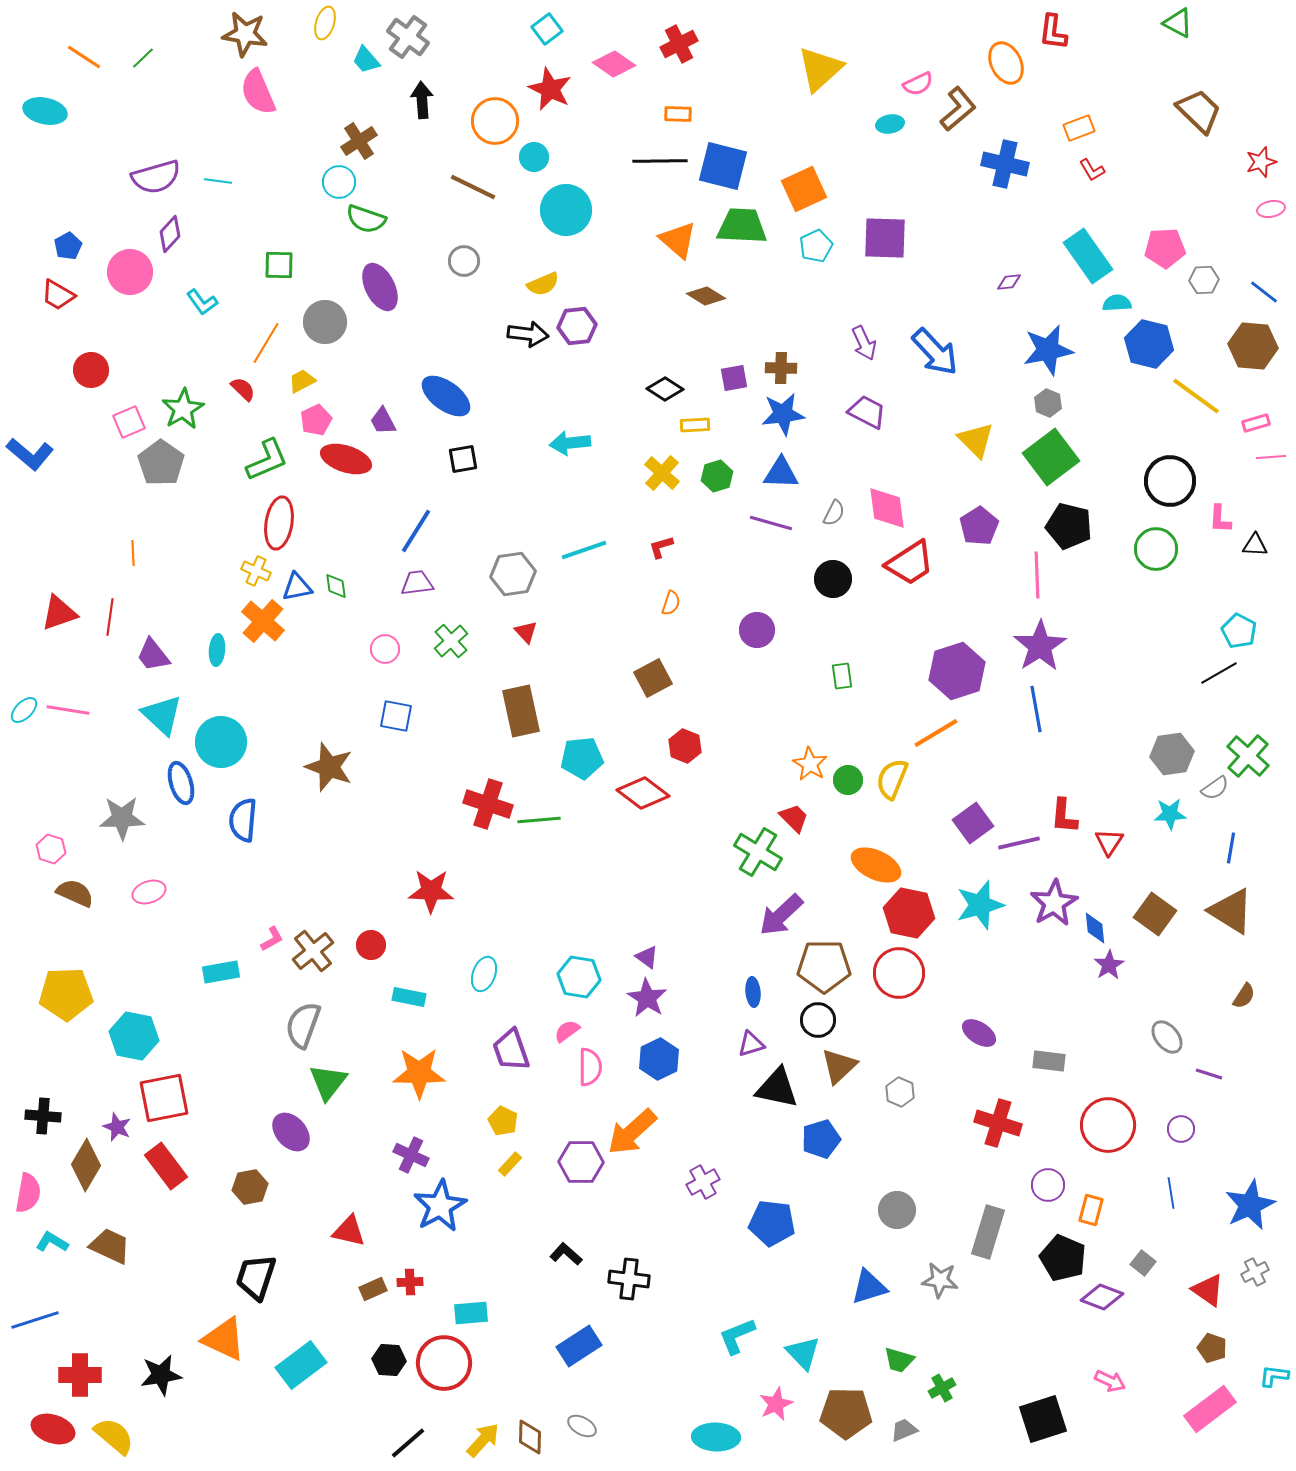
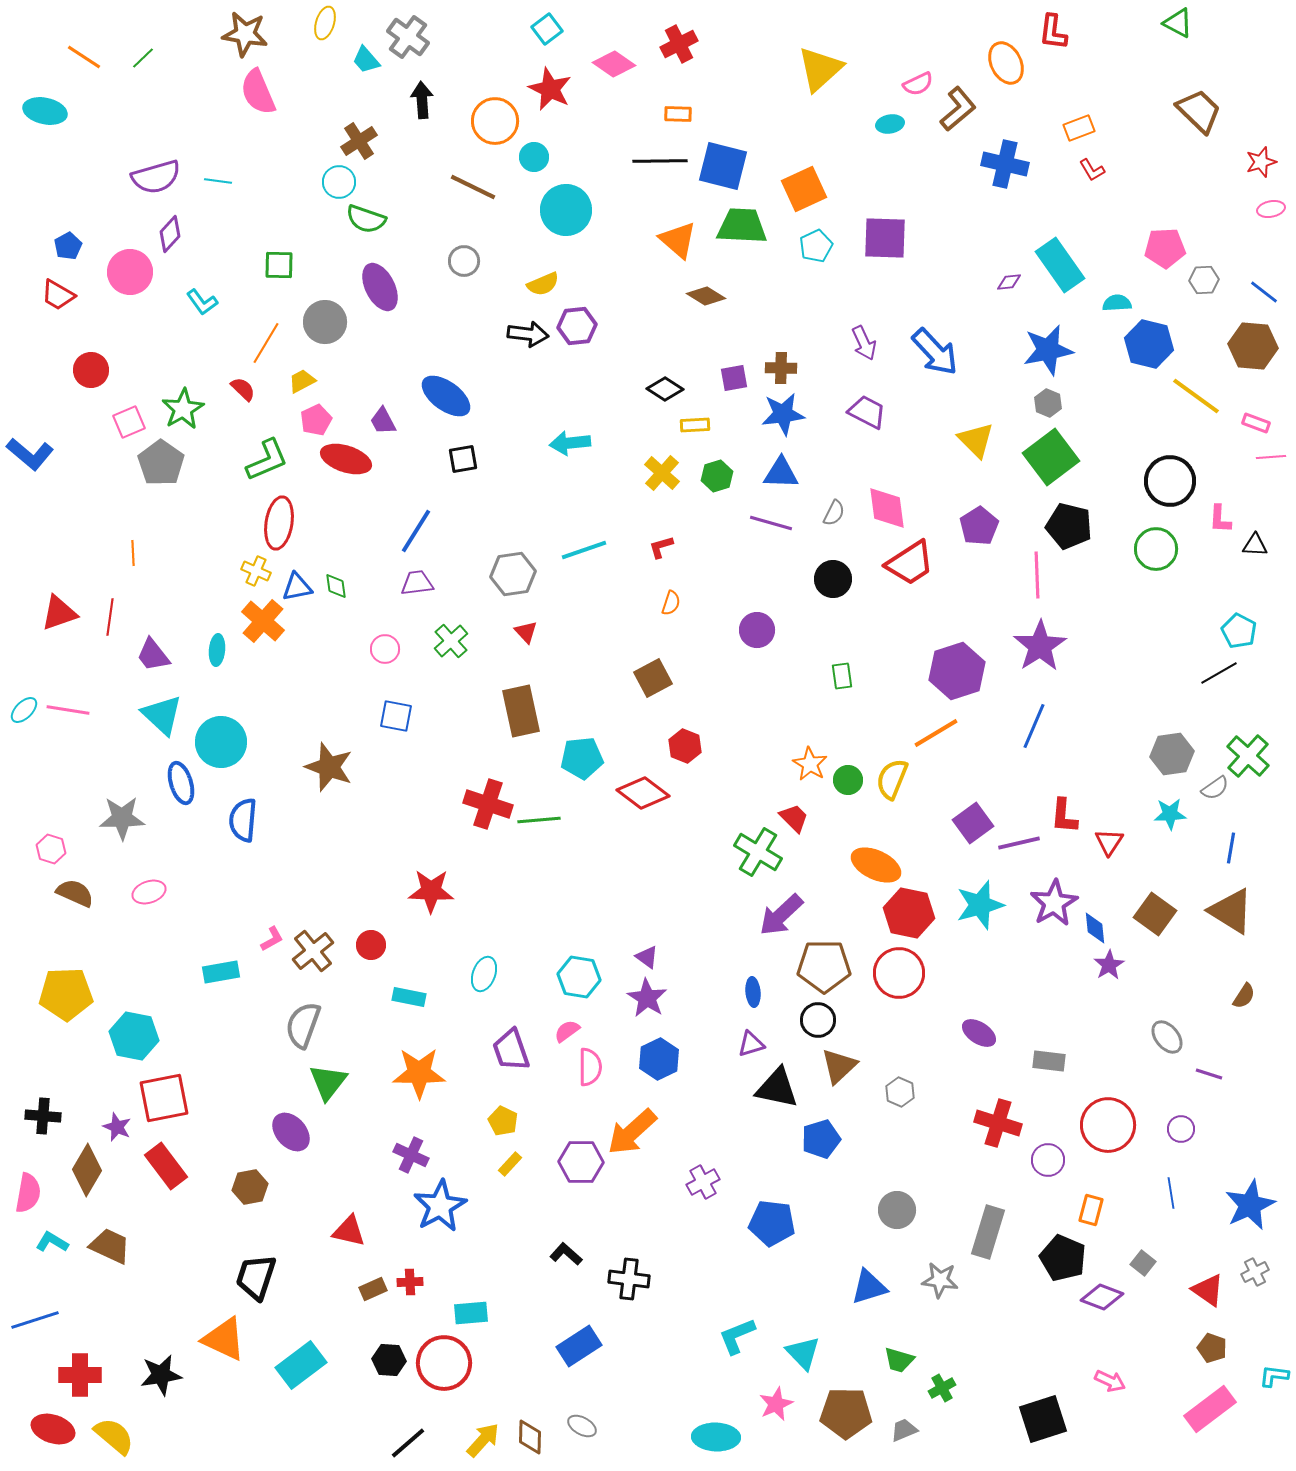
cyan rectangle at (1088, 256): moved 28 px left, 9 px down
pink rectangle at (1256, 423): rotated 36 degrees clockwise
blue line at (1036, 709): moved 2 px left, 17 px down; rotated 33 degrees clockwise
brown diamond at (86, 1165): moved 1 px right, 5 px down
purple circle at (1048, 1185): moved 25 px up
